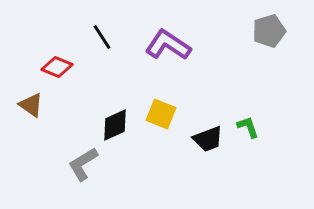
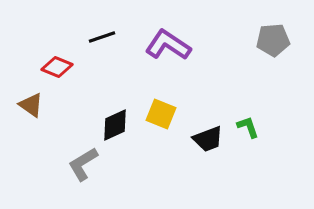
gray pentagon: moved 4 px right, 9 px down; rotated 12 degrees clockwise
black line: rotated 76 degrees counterclockwise
